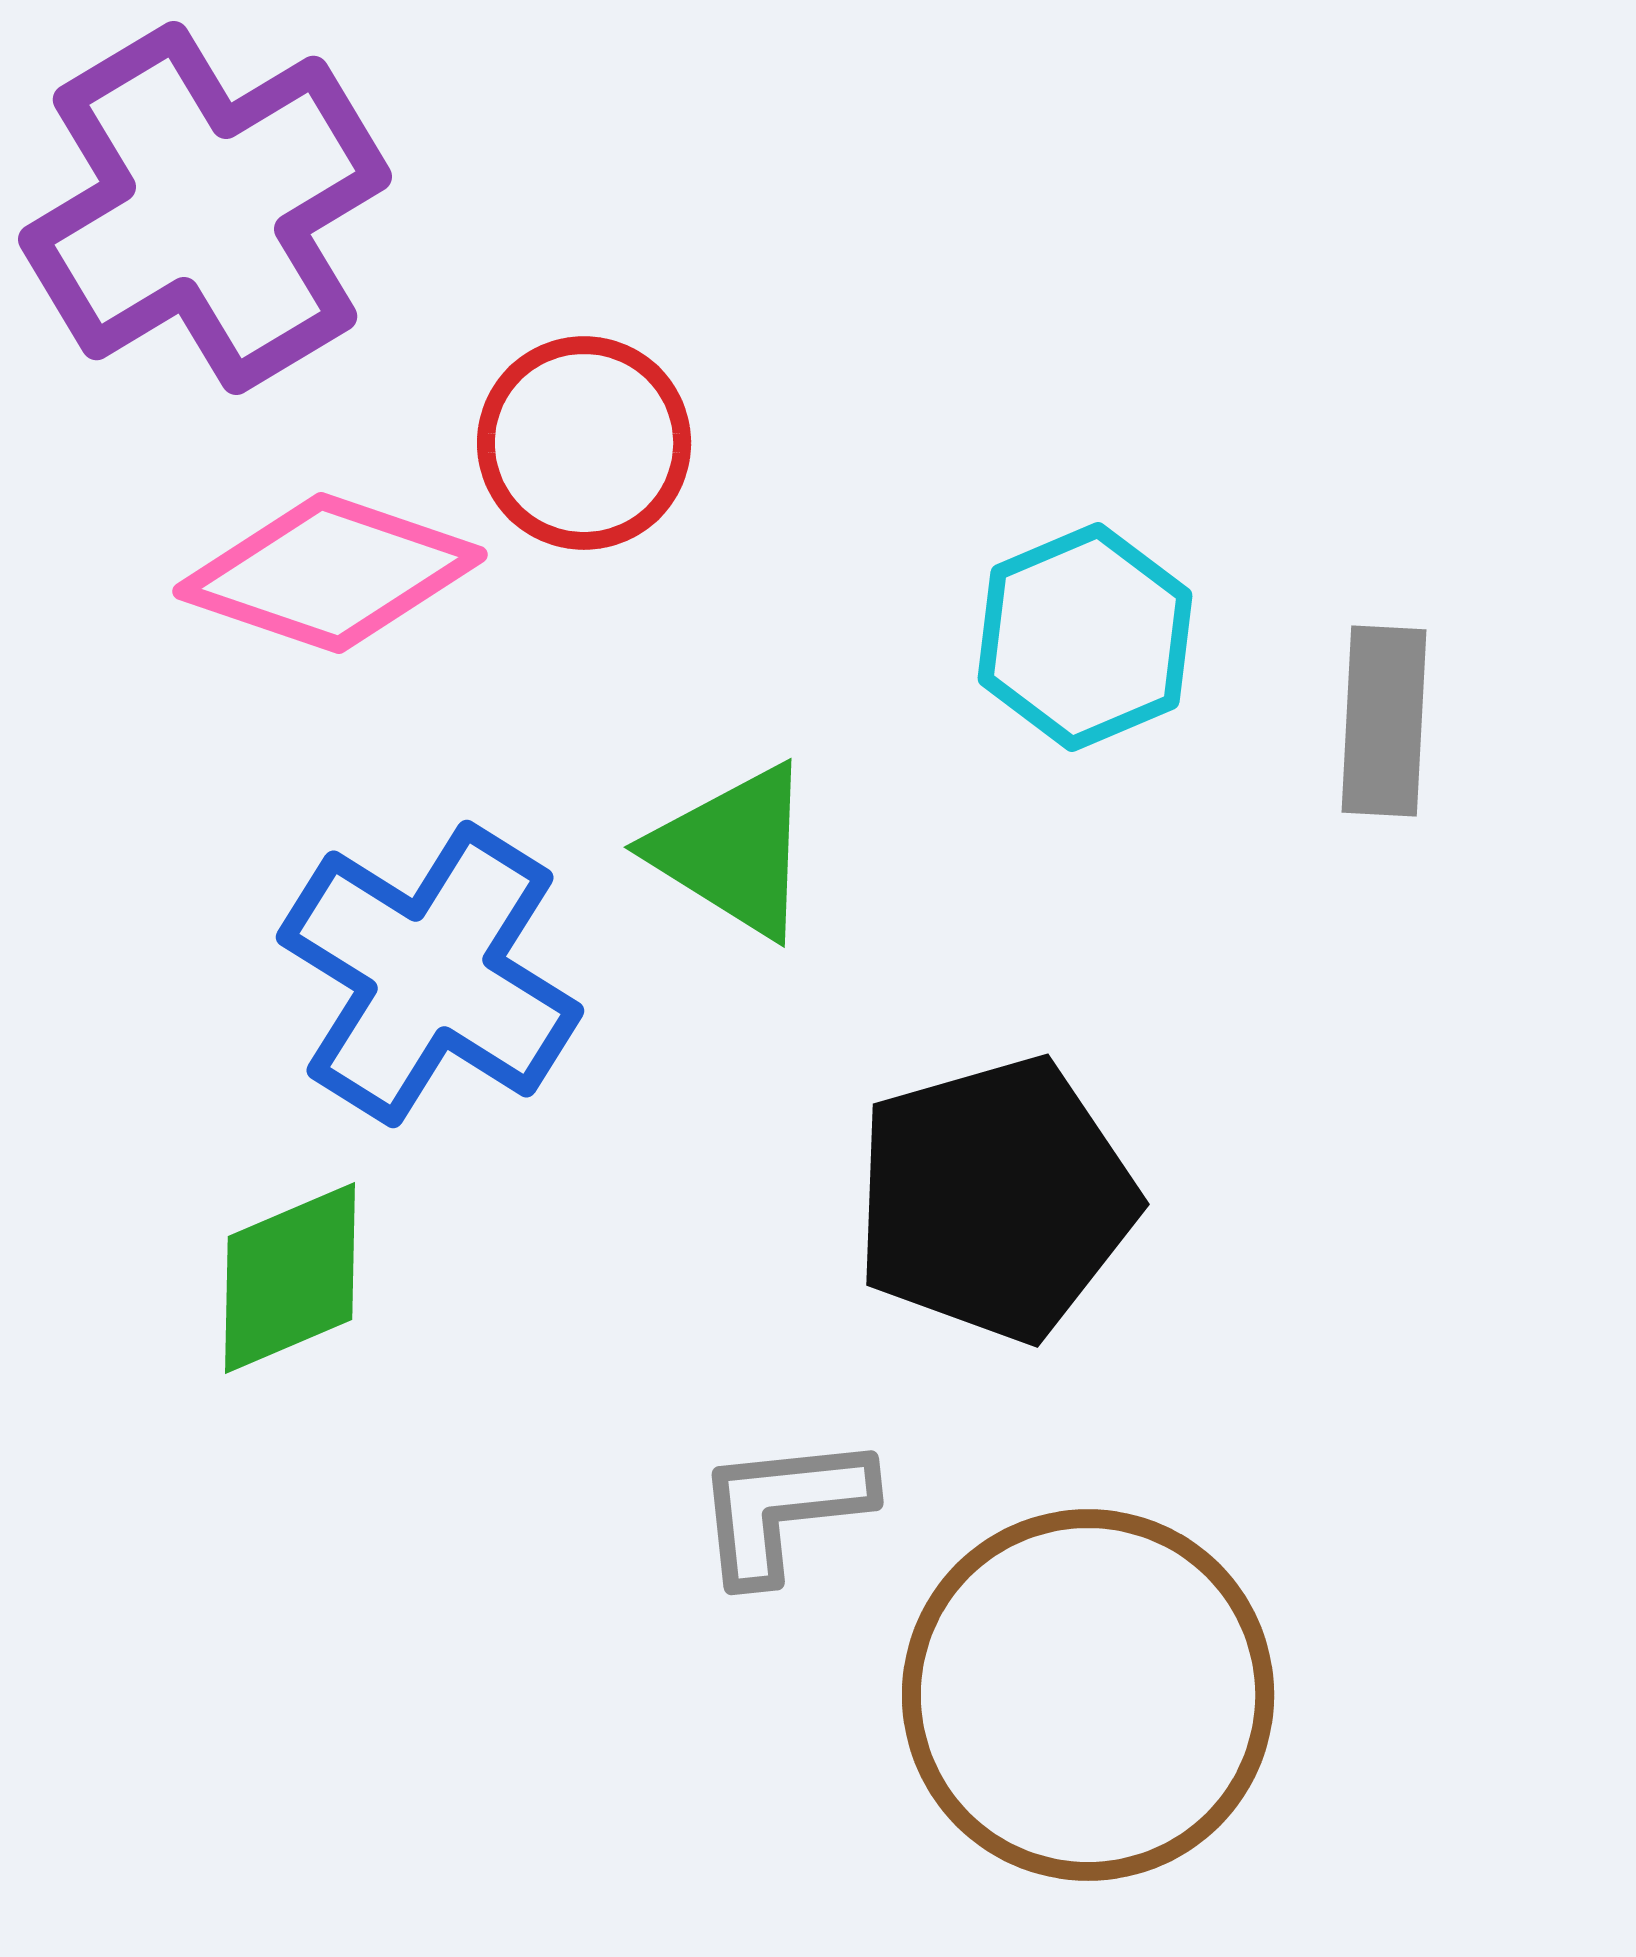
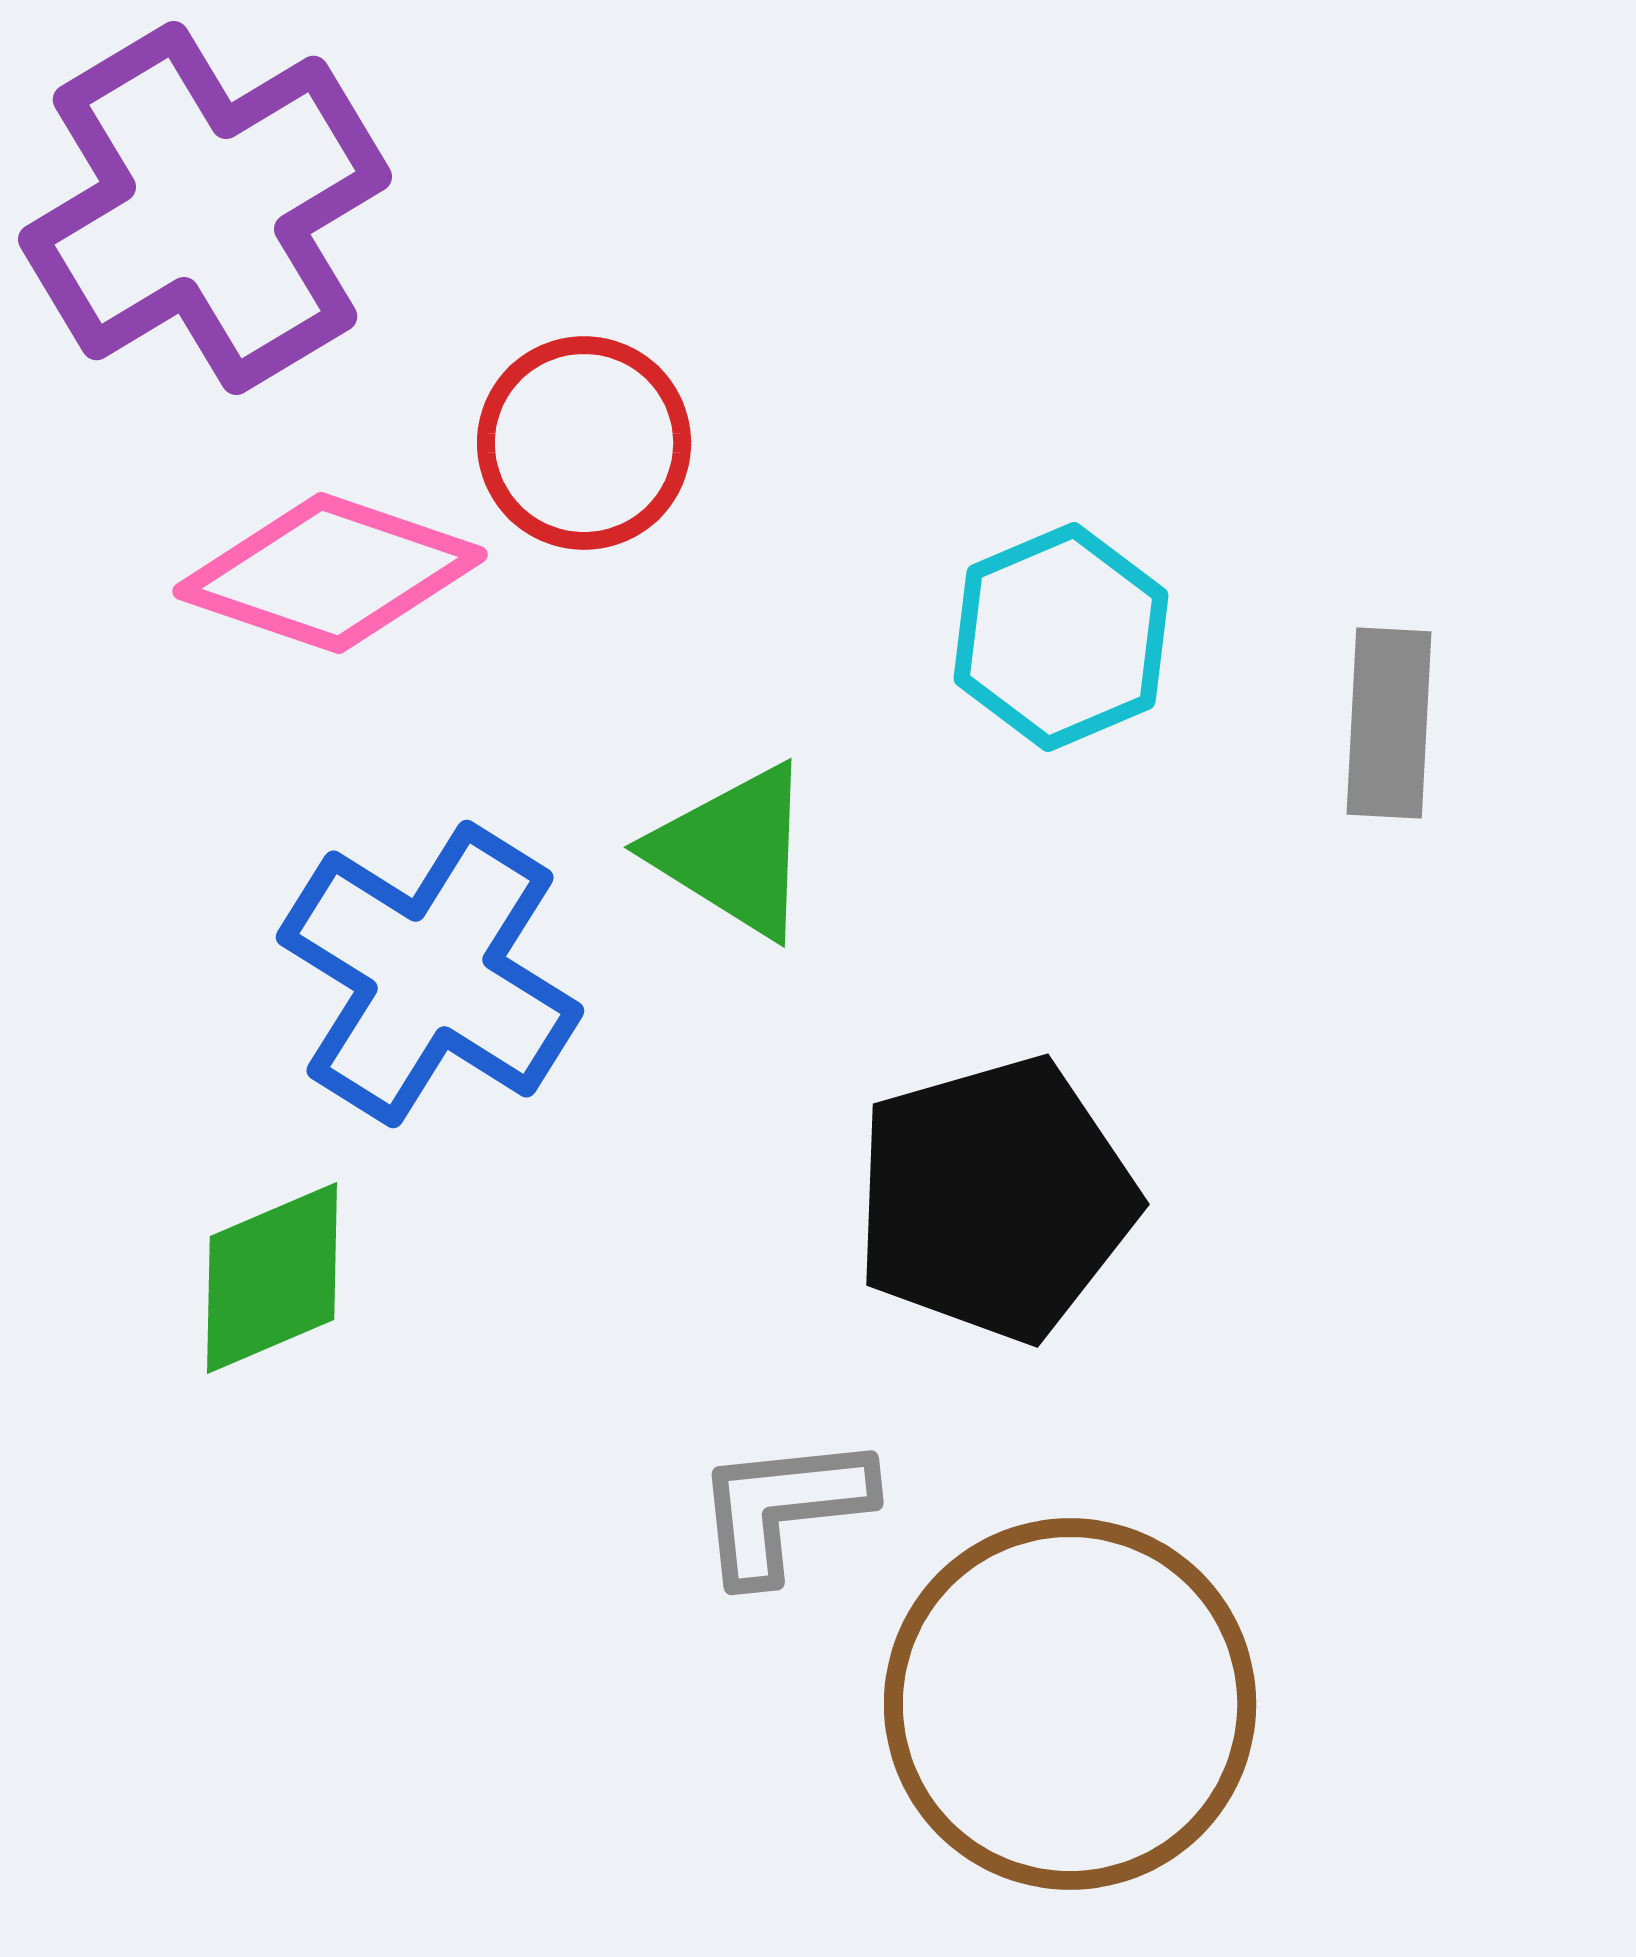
cyan hexagon: moved 24 px left
gray rectangle: moved 5 px right, 2 px down
green diamond: moved 18 px left
brown circle: moved 18 px left, 9 px down
